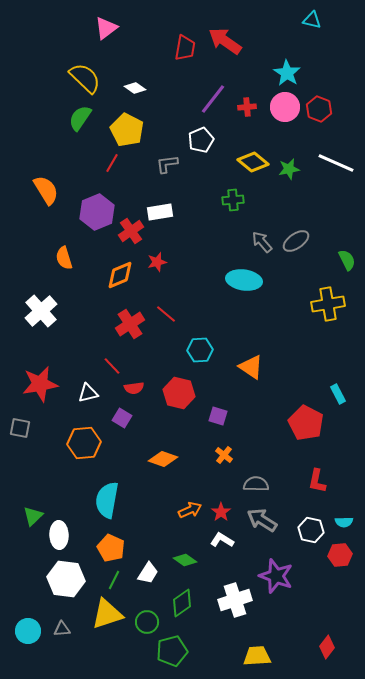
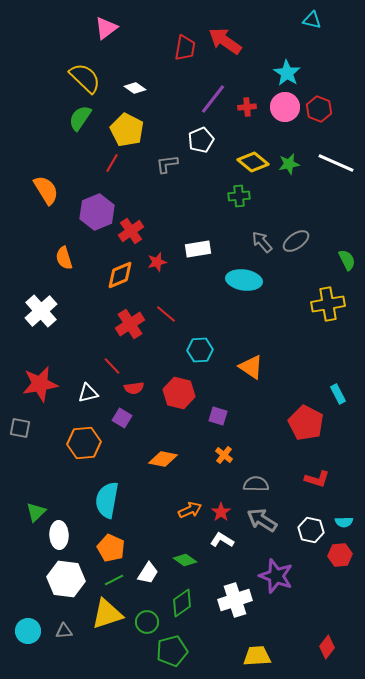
green star at (289, 169): moved 5 px up
green cross at (233, 200): moved 6 px right, 4 px up
white rectangle at (160, 212): moved 38 px right, 37 px down
orange diamond at (163, 459): rotated 8 degrees counterclockwise
red L-shape at (317, 481): moved 2 px up; rotated 85 degrees counterclockwise
green triangle at (33, 516): moved 3 px right, 4 px up
green line at (114, 580): rotated 36 degrees clockwise
gray triangle at (62, 629): moved 2 px right, 2 px down
